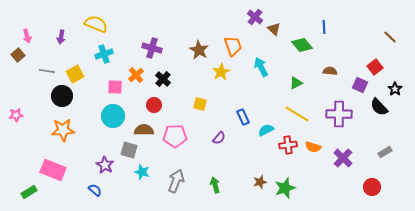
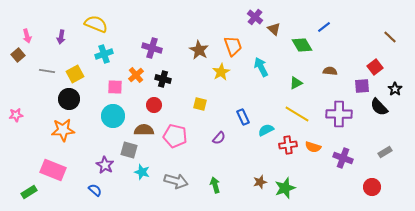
blue line at (324, 27): rotated 56 degrees clockwise
green diamond at (302, 45): rotated 10 degrees clockwise
black cross at (163, 79): rotated 28 degrees counterclockwise
purple square at (360, 85): moved 2 px right, 1 px down; rotated 28 degrees counterclockwise
black circle at (62, 96): moved 7 px right, 3 px down
pink pentagon at (175, 136): rotated 15 degrees clockwise
purple cross at (343, 158): rotated 24 degrees counterclockwise
gray arrow at (176, 181): rotated 85 degrees clockwise
